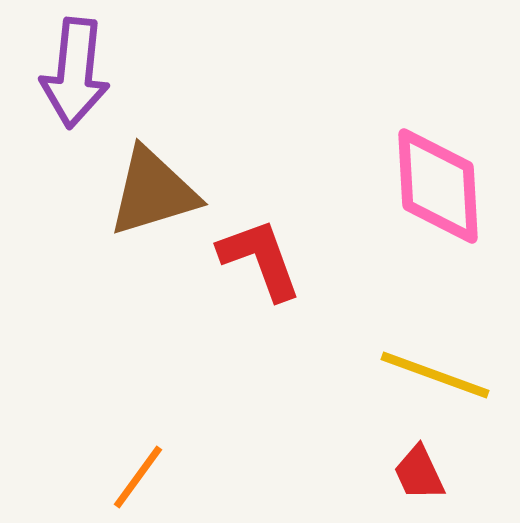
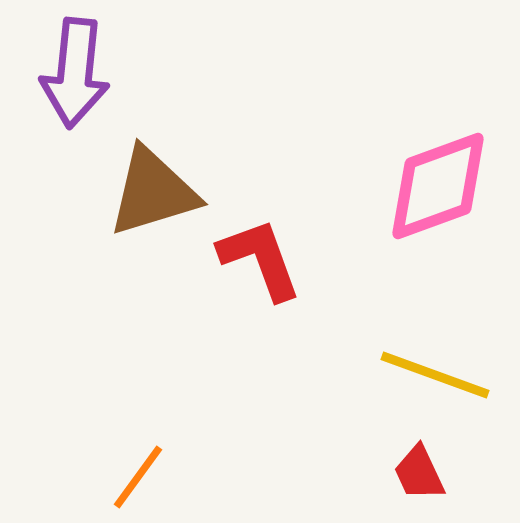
pink diamond: rotated 73 degrees clockwise
